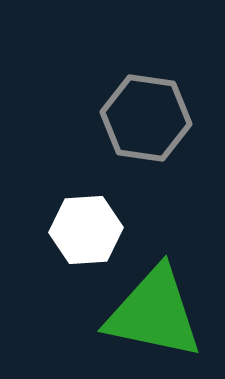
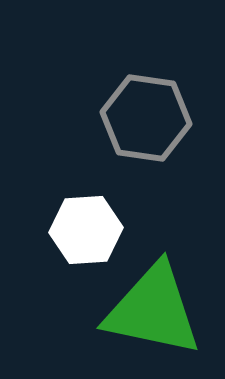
green triangle: moved 1 px left, 3 px up
